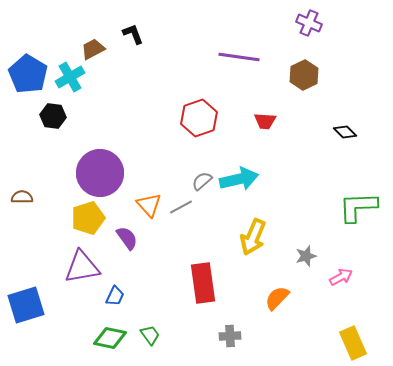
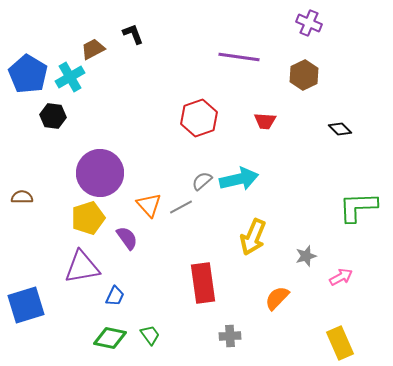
black diamond: moved 5 px left, 3 px up
yellow rectangle: moved 13 px left
